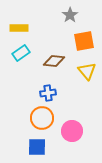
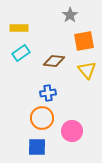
yellow triangle: moved 1 px up
